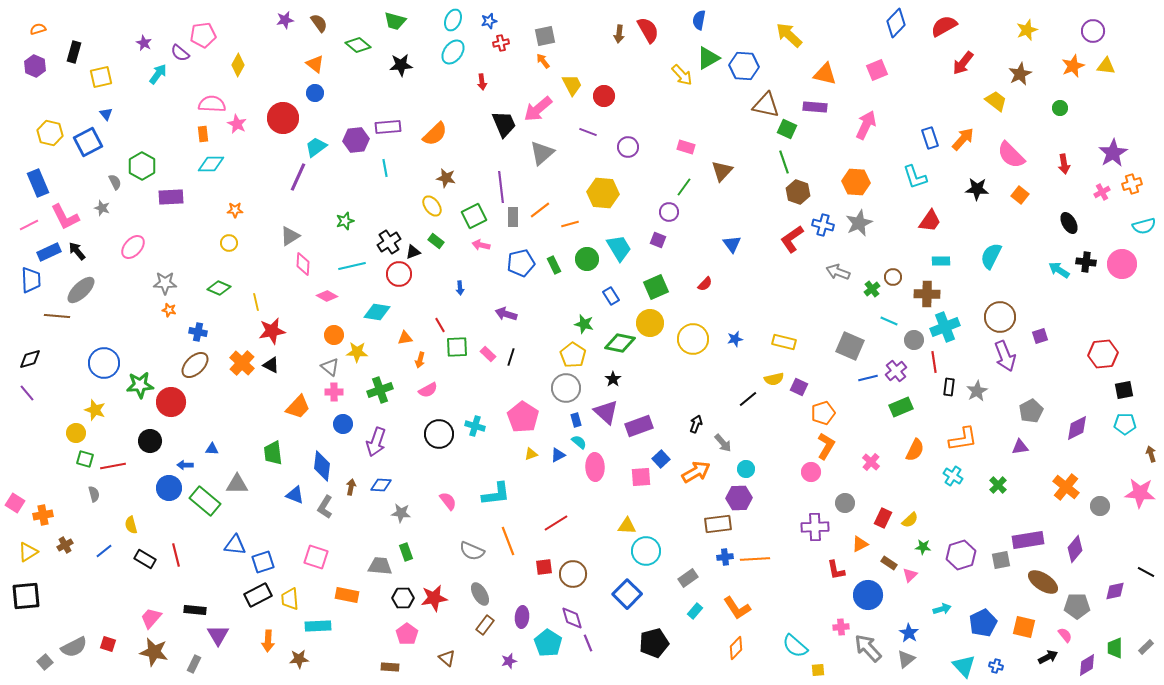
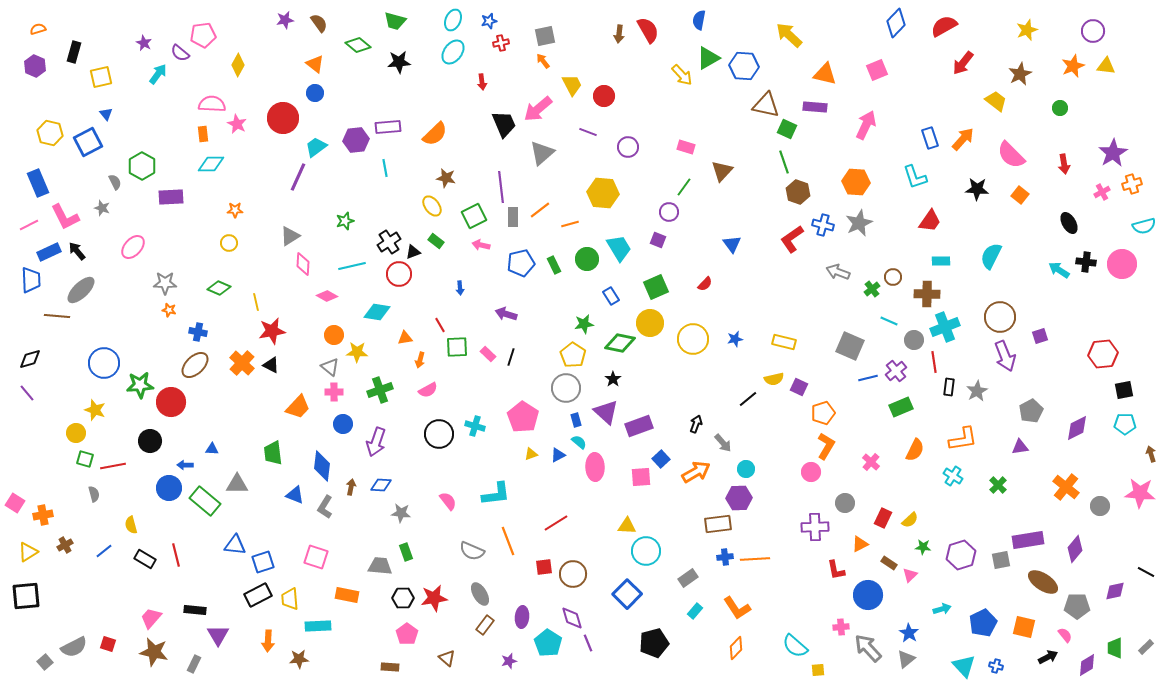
black star at (401, 65): moved 2 px left, 3 px up
green star at (584, 324): rotated 24 degrees counterclockwise
